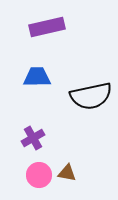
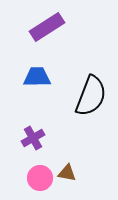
purple rectangle: rotated 20 degrees counterclockwise
black semicircle: rotated 57 degrees counterclockwise
pink circle: moved 1 px right, 3 px down
